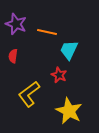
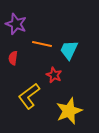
orange line: moved 5 px left, 12 px down
red semicircle: moved 2 px down
red star: moved 5 px left
yellow L-shape: moved 2 px down
yellow star: rotated 24 degrees clockwise
